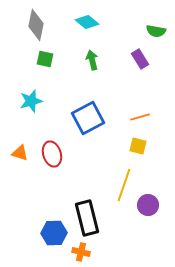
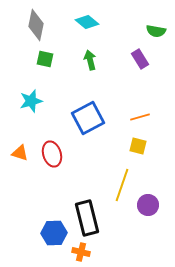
green arrow: moved 2 px left
yellow line: moved 2 px left
